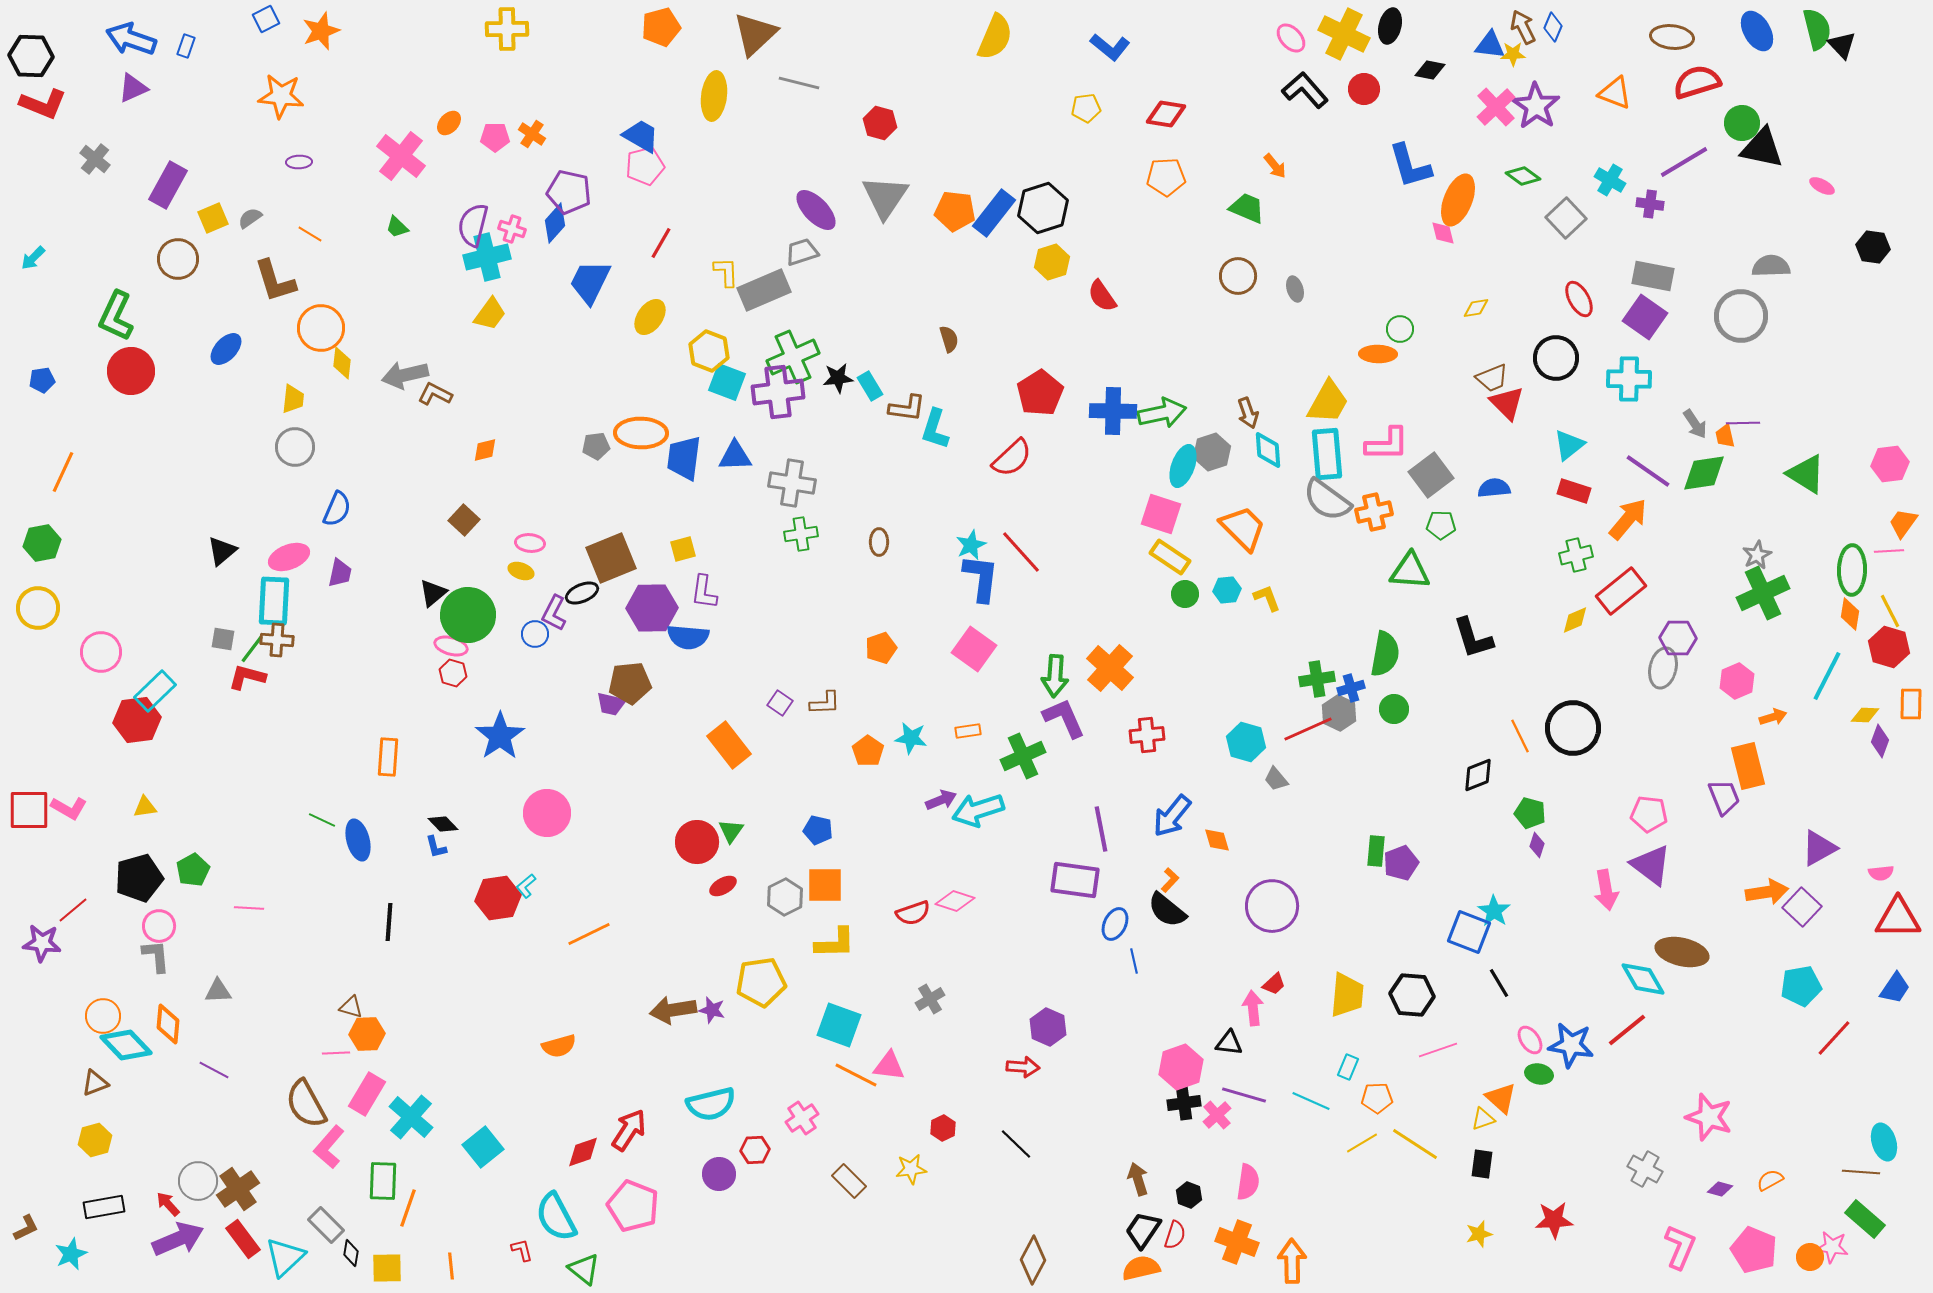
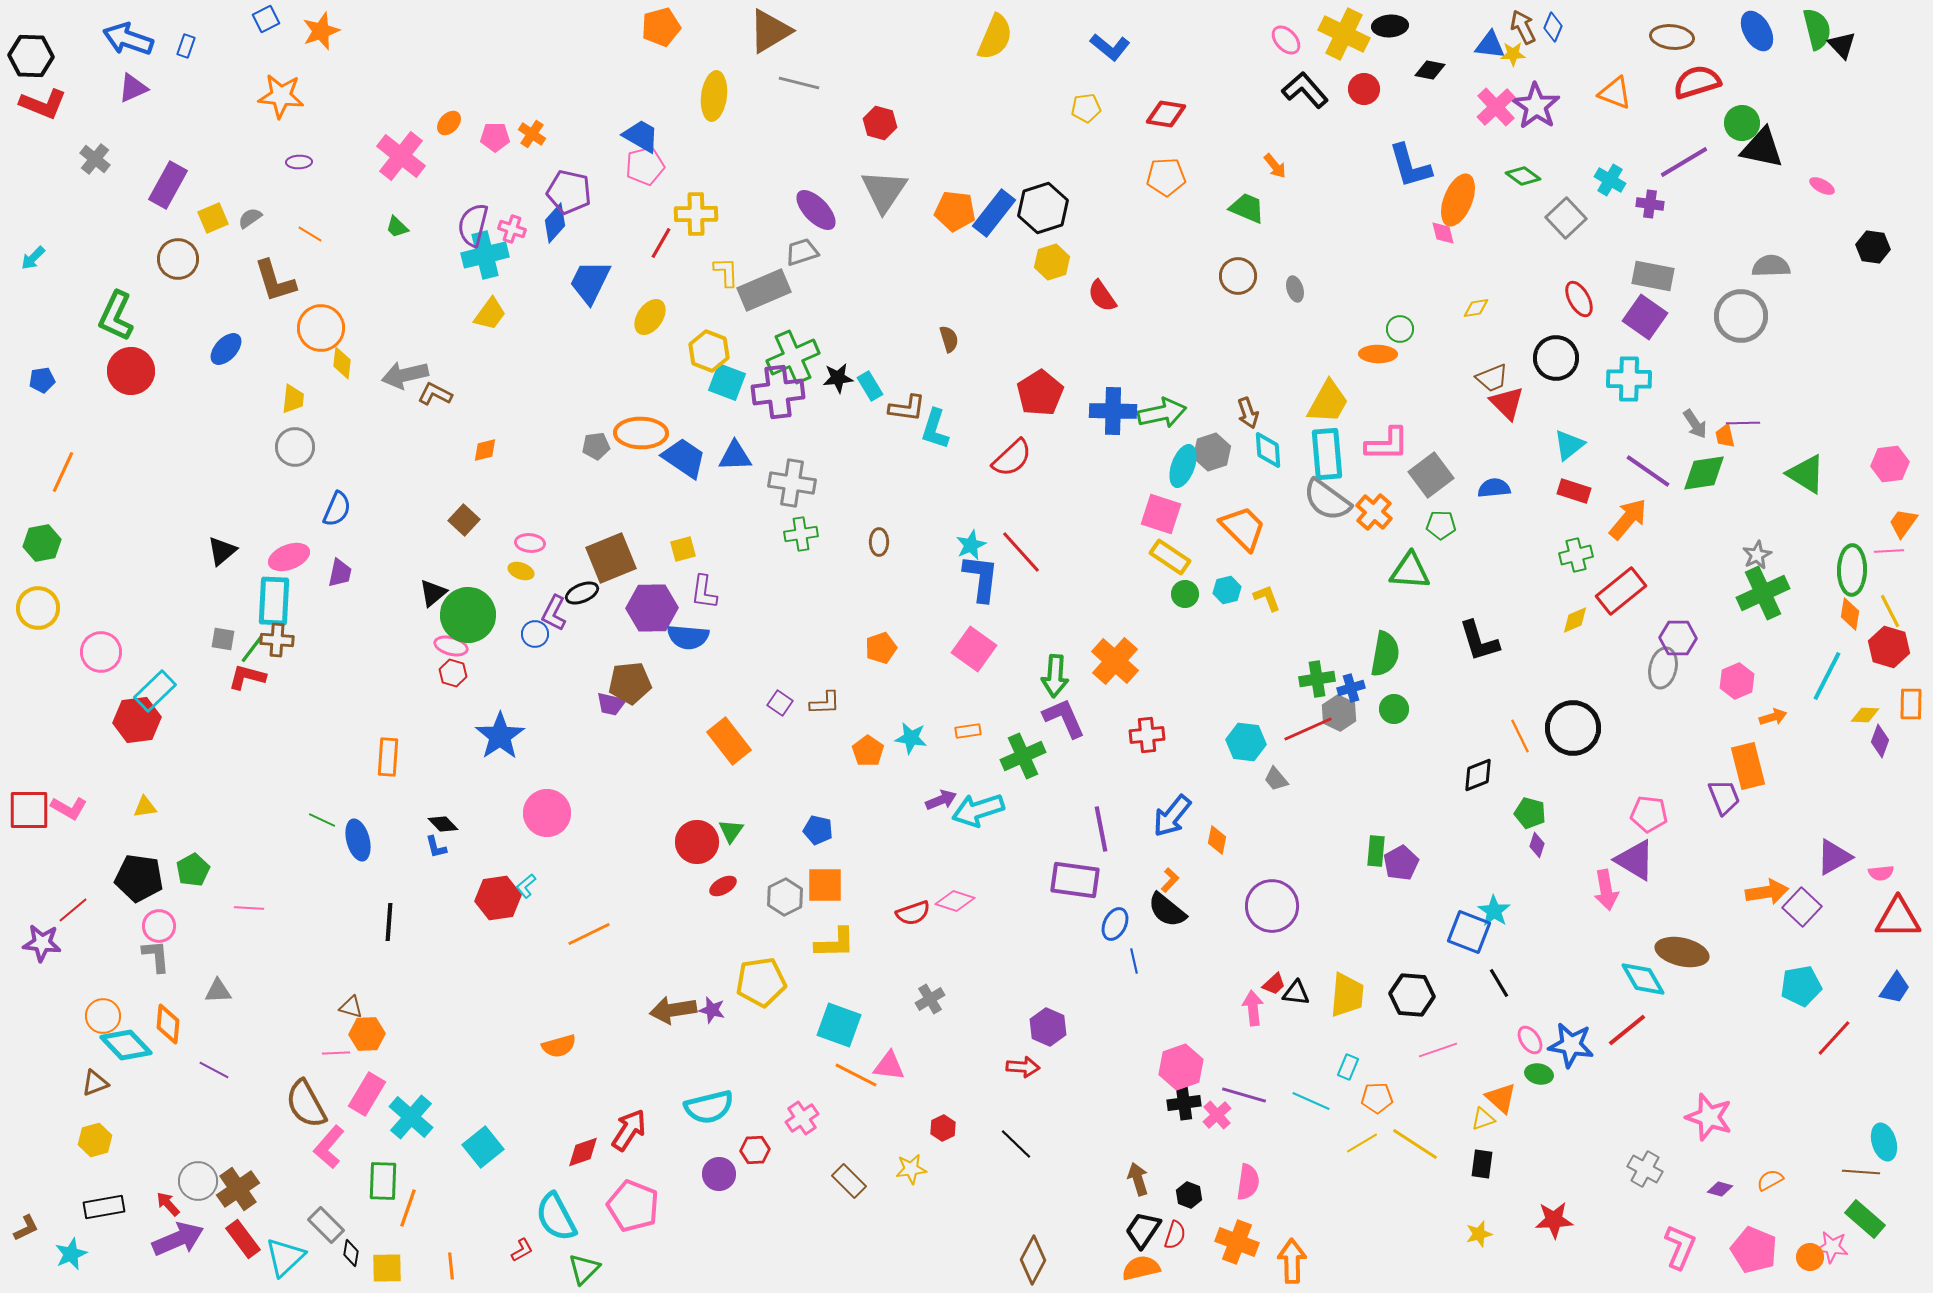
black ellipse at (1390, 26): rotated 72 degrees clockwise
yellow cross at (507, 29): moved 189 px right, 185 px down
brown triangle at (755, 34): moved 15 px right, 3 px up; rotated 12 degrees clockwise
pink ellipse at (1291, 38): moved 5 px left, 2 px down
blue arrow at (131, 39): moved 3 px left
gray triangle at (885, 197): moved 1 px left, 6 px up
cyan cross at (487, 257): moved 2 px left, 2 px up
blue trapezoid at (684, 458): rotated 117 degrees clockwise
orange cross at (1374, 512): rotated 36 degrees counterclockwise
cyan hexagon at (1227, 590): rotated 8 degrees counterclockwise
black L-shape at (1473, 638): moved 6 px right, 3 px down
orange cross at (1110, 668): moved 5 px right, 7 px up
cyan hexagon at (1246, 742): rotated 9 degrees counterclockwise
orange rectangle at (729, 745): moved 4 px up
orange diamond at (1217, 840): rotated 28 degrees clockwise
purple triangle at (1819, 848): moved 15 px right, 9 px down
purple pentagon at (1401, 863): rotated 8 degrees counterclockwise
purple triangle at (1651, 865): moved 16 px left, 5 px up; rotated 6 degrees counterclockwise
black pentagon at (139, 878): rotated 24 degrees clockwise
black triangle at (1229, 1043): moved 67 px right, 50 px up
cyan semicircle at (711, 1104): moved 2 px left, 3 px down
red L-shape at (522, 1250): rotated 75 degrees clockwise
green triangle at (584, 1269): rotated 36 degrees clockwise
